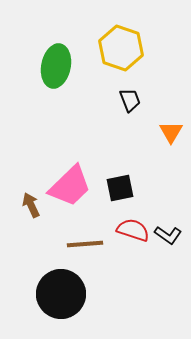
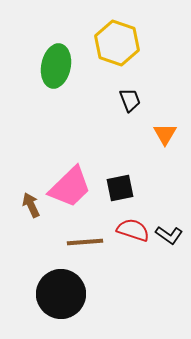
yellow hexagon: moved 4 px left, 5 px up
orange triangle: moved 6 px left, 2 px down
pink trapezoid: moved 1 px down
black L-shape: moved 1 px right
brown line: moved 2 px up
